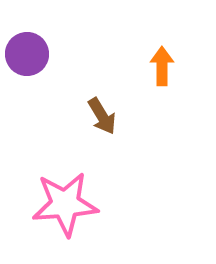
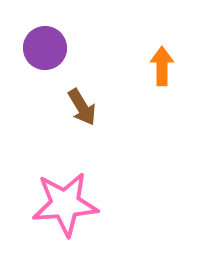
purple circle: moved 18 px right, 6 px up
brown arrow: moved 20 px left, 9 px up
